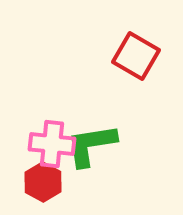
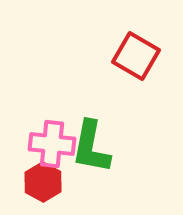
green L-shape: moved 2 px down; rotated 70 degrees counterclockwise
